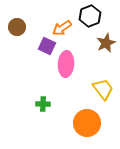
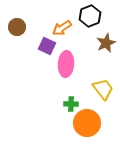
green cross: moved 28 px right
